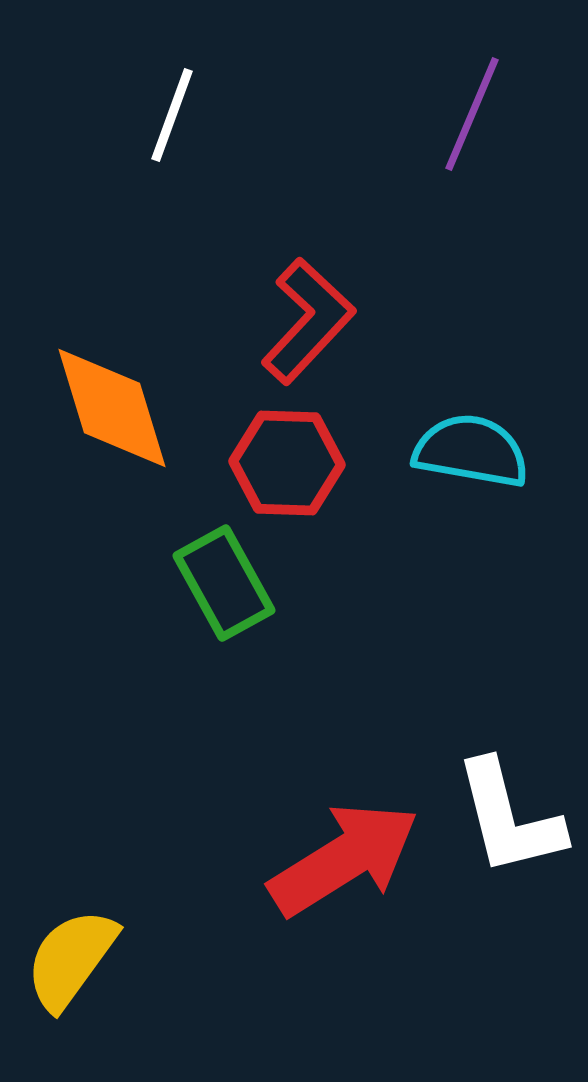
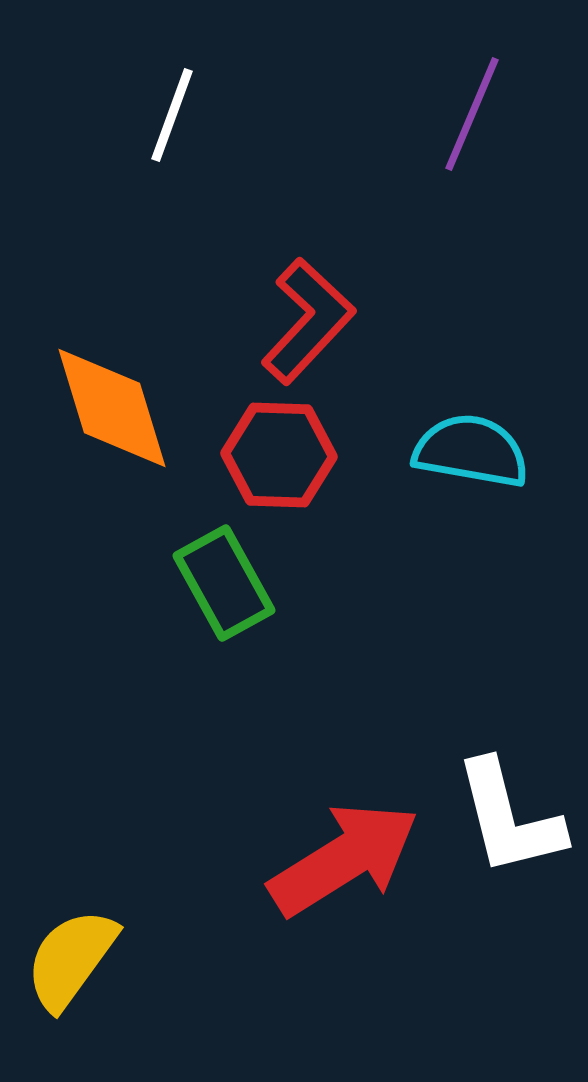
red hexagon: moved 8 px left, 8 px up
